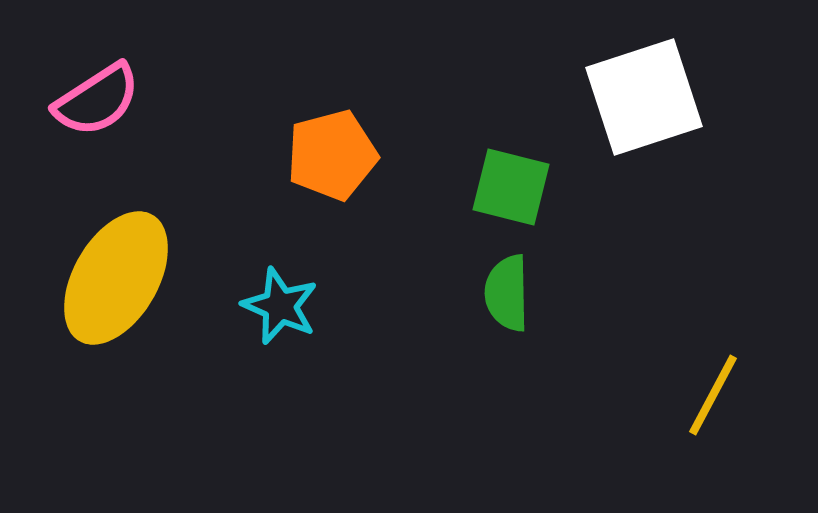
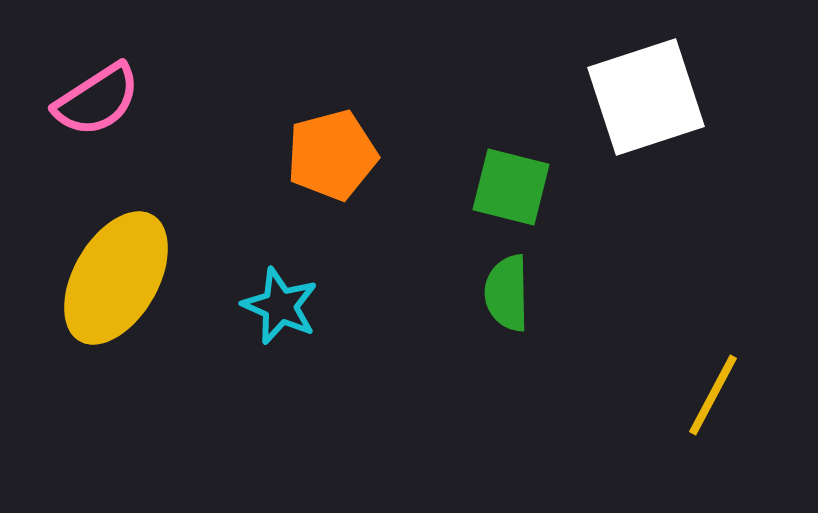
white square: moved 2 px right
